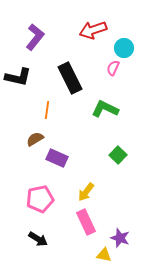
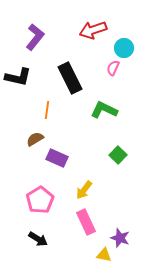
green L-shape: moved 1 px left, 1 px down
yellow arrow: moved 2 px left, 2 px up
pink pentagon: moved 1 px down; rotated 20 degrees counterclockwise
